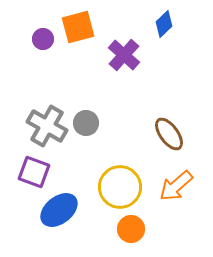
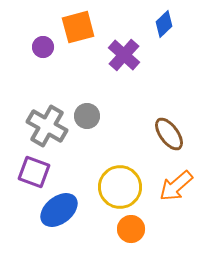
purple circle: moved 8 px down
gray circle: moved 1 px right, 7 px up
